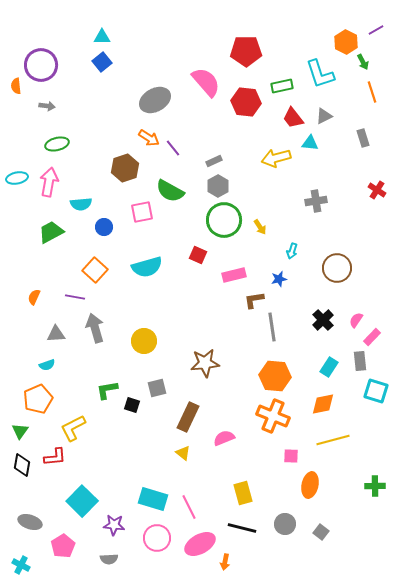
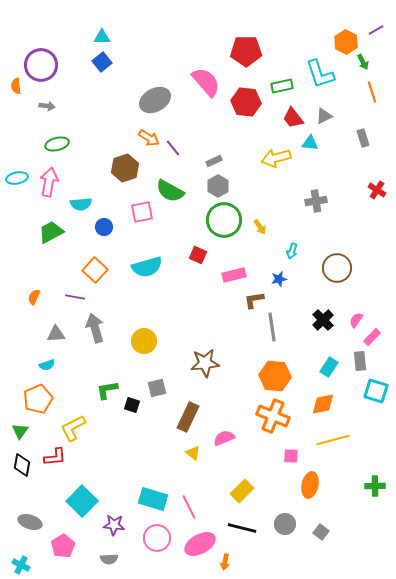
yellow triangle at (183, 453): moved 10 px right
yellow rectangle at (243, 493): moved 1 px left, 2 px up; rotated 60 degrees clockwise
